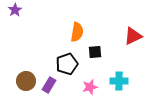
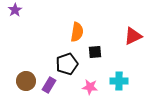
pink star: rotated 21 degrees clockwise
